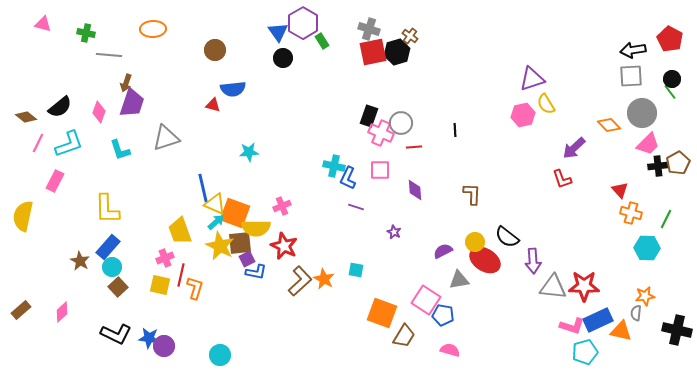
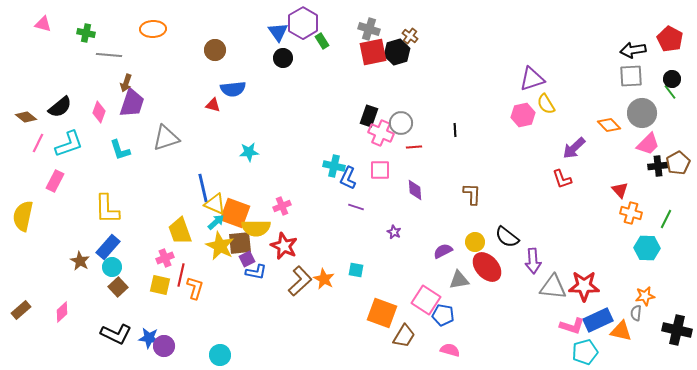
red ellipse at (485, 260): moved 2 px right, 7 px down; rotated 16 degrees clockwise
